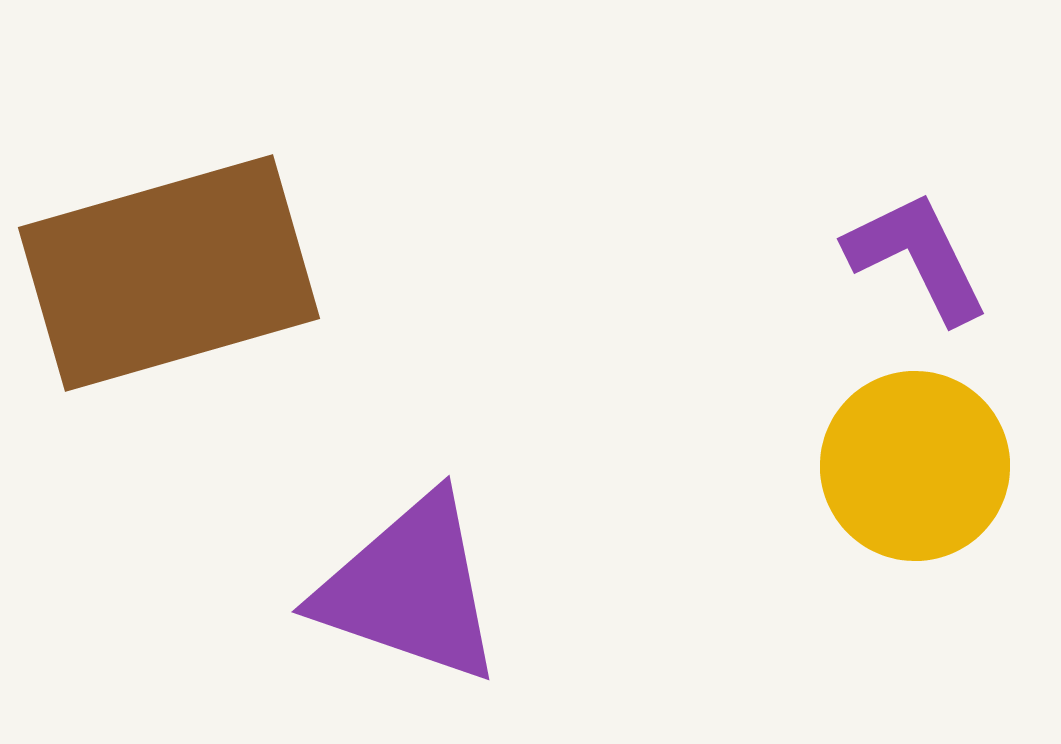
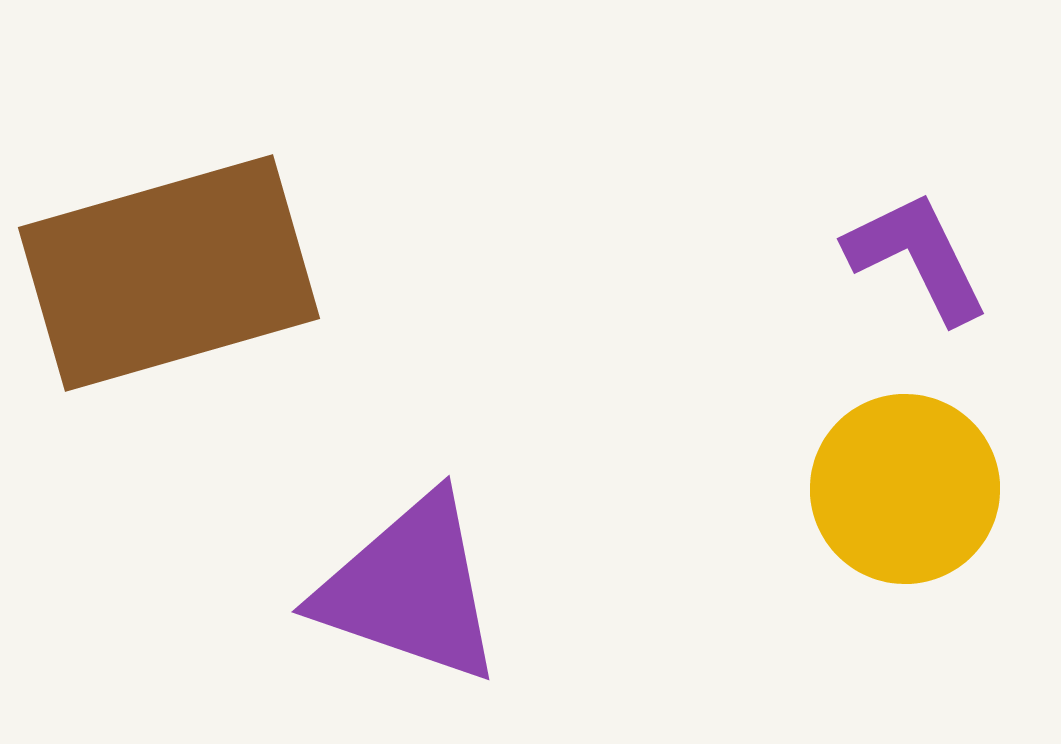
yellow circle: moved 10 px left, 23 px down
